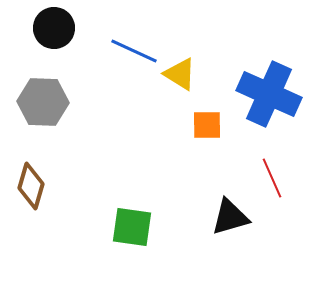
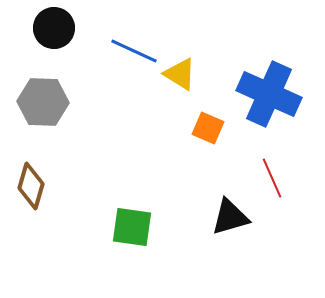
orange square: moved 1 px right, 3 px down; rotated 24 degrees clockwise
